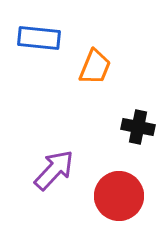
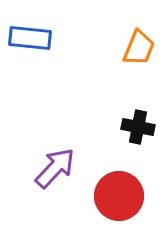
blue rectangle: moved 9 px left
orange trapezoid: moved 44 px right, 19 px up
purple arrow: moved 1 px right, 2 px up
